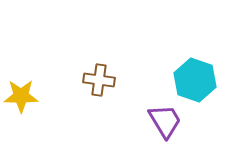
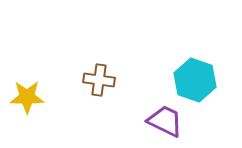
yellow star: moved 6 px right, 1 px down
purple trapezoid: rotated 33 degrees counterclockwise
